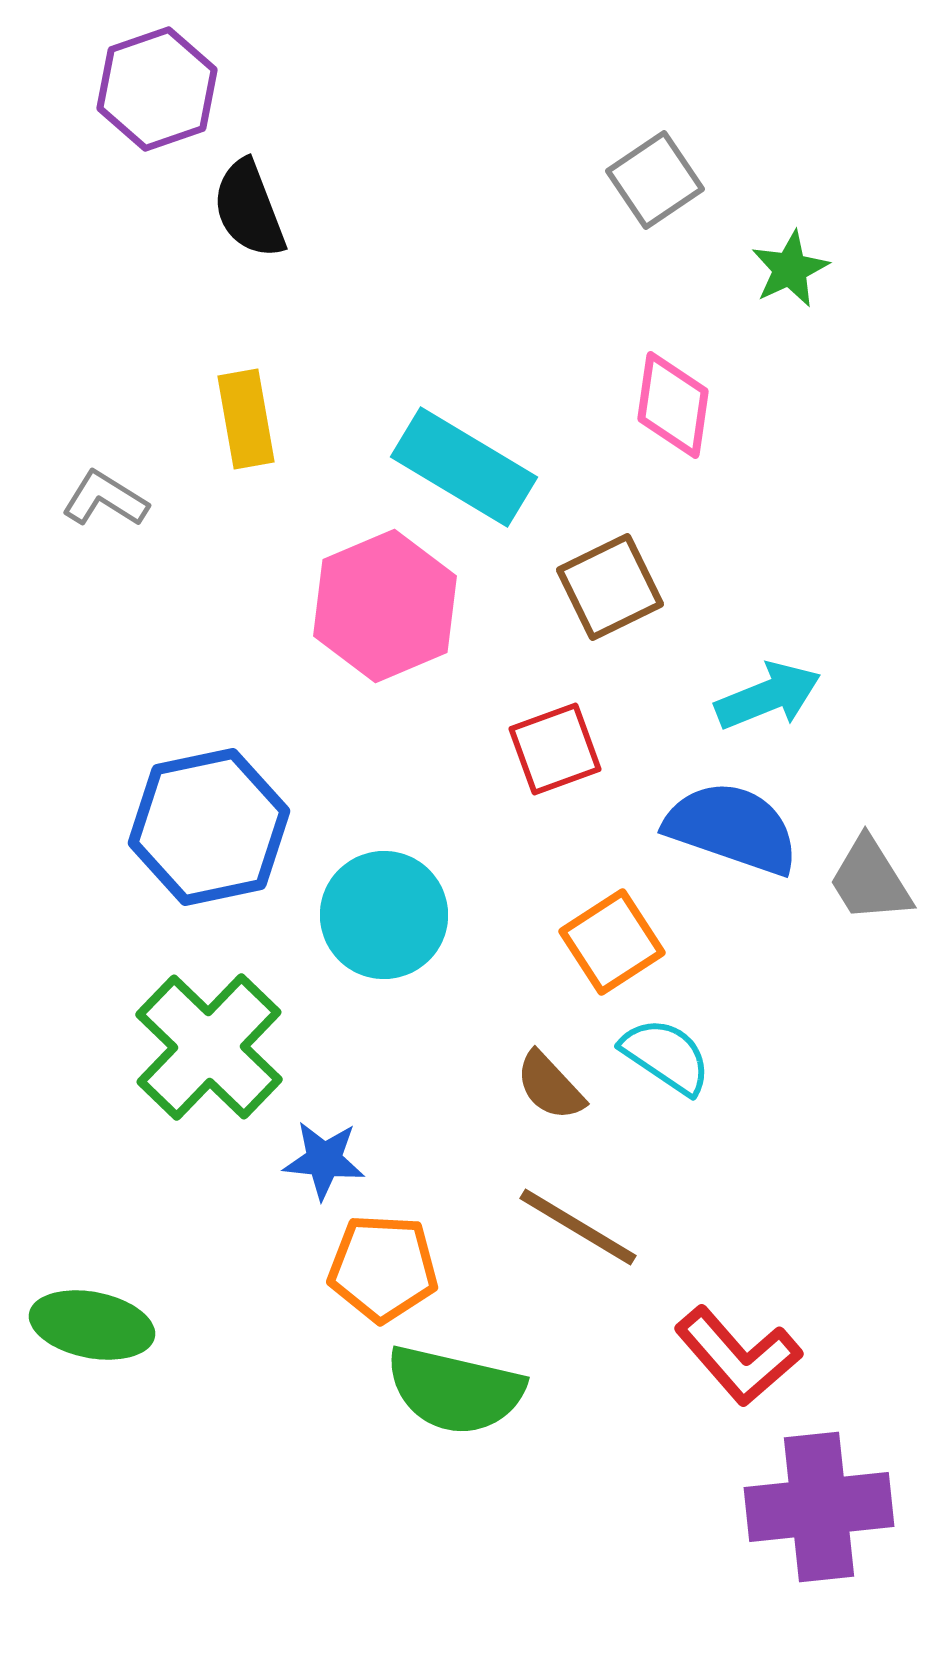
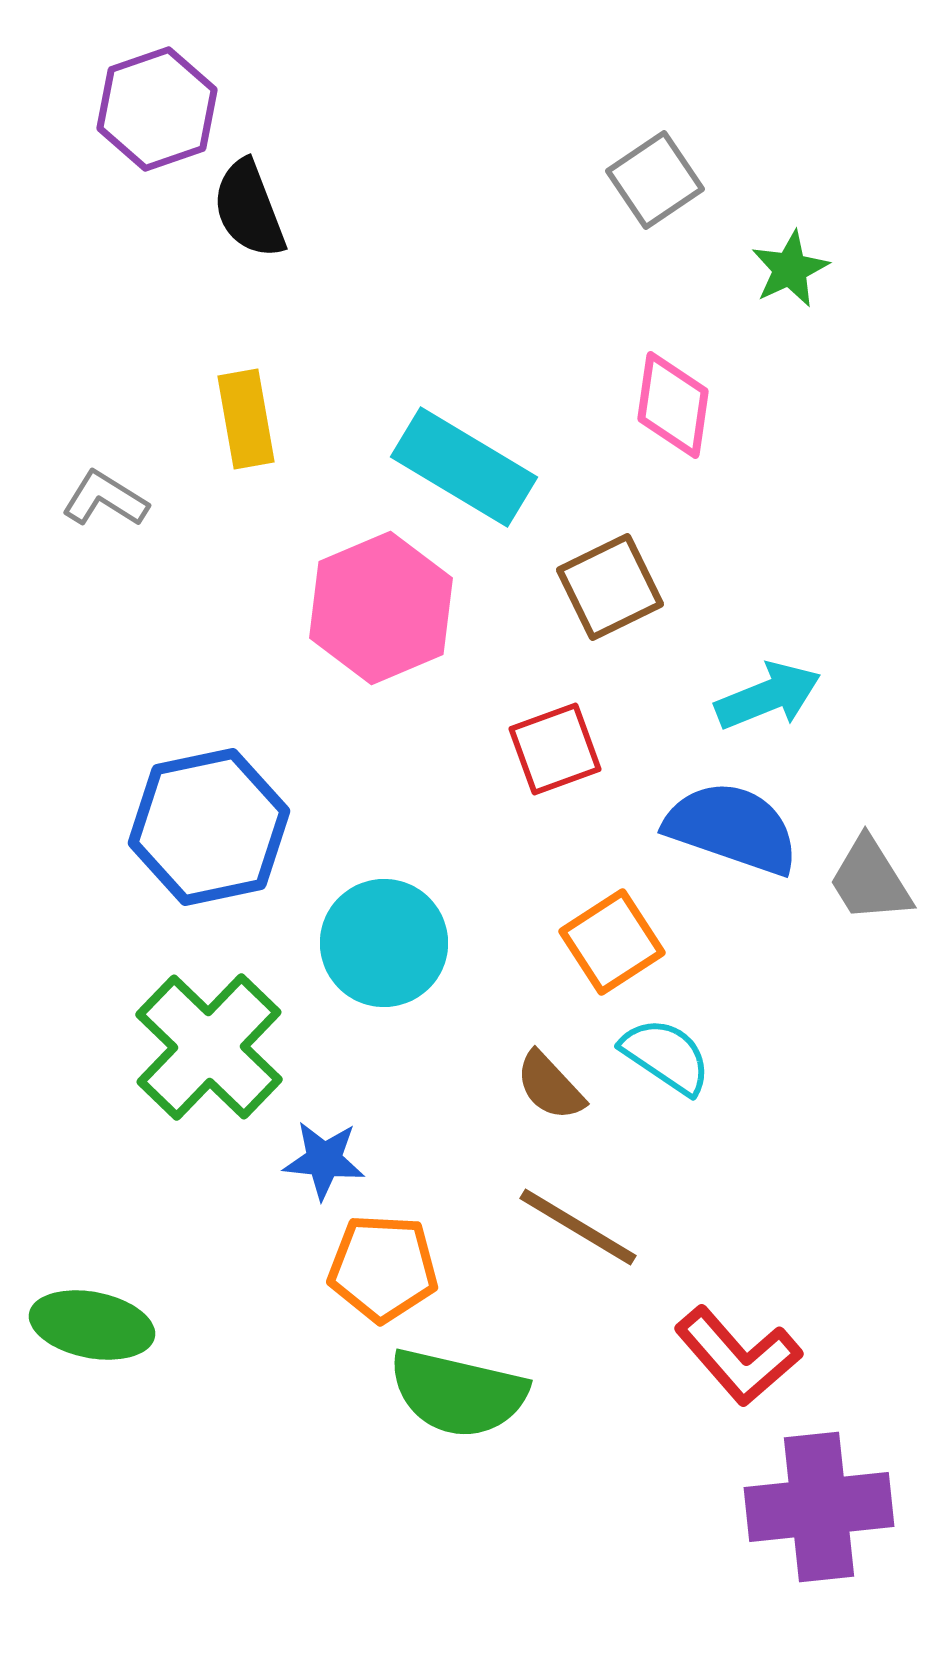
purple hexagon: moved 20 px down
pink hexagon: moved 4 px left, 2 px down
cyan circle: moved 28 px down
green semicircle: moved 3 px right, 3 px down
